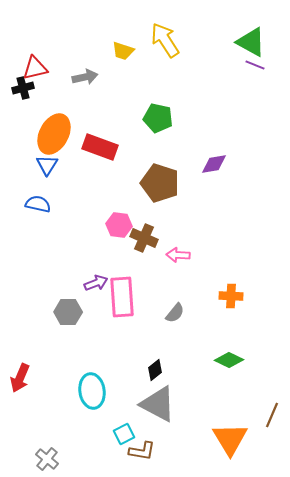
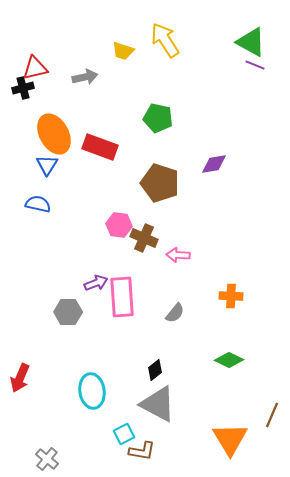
orange ellipse: rotated 57 degrees counterclockwise
